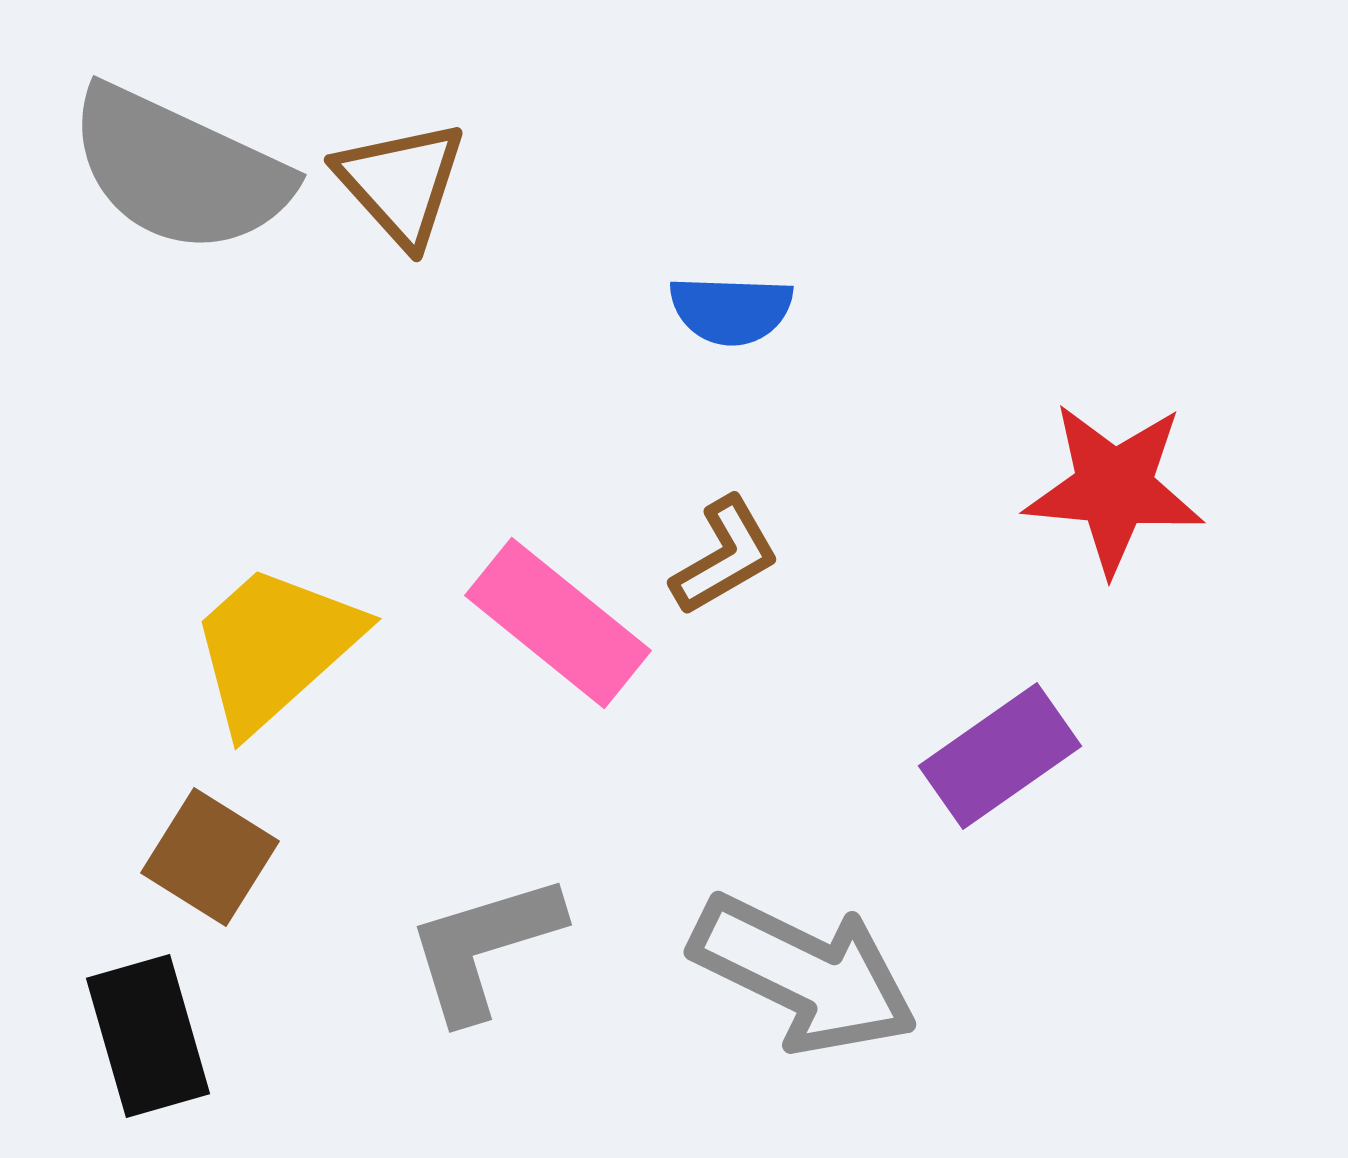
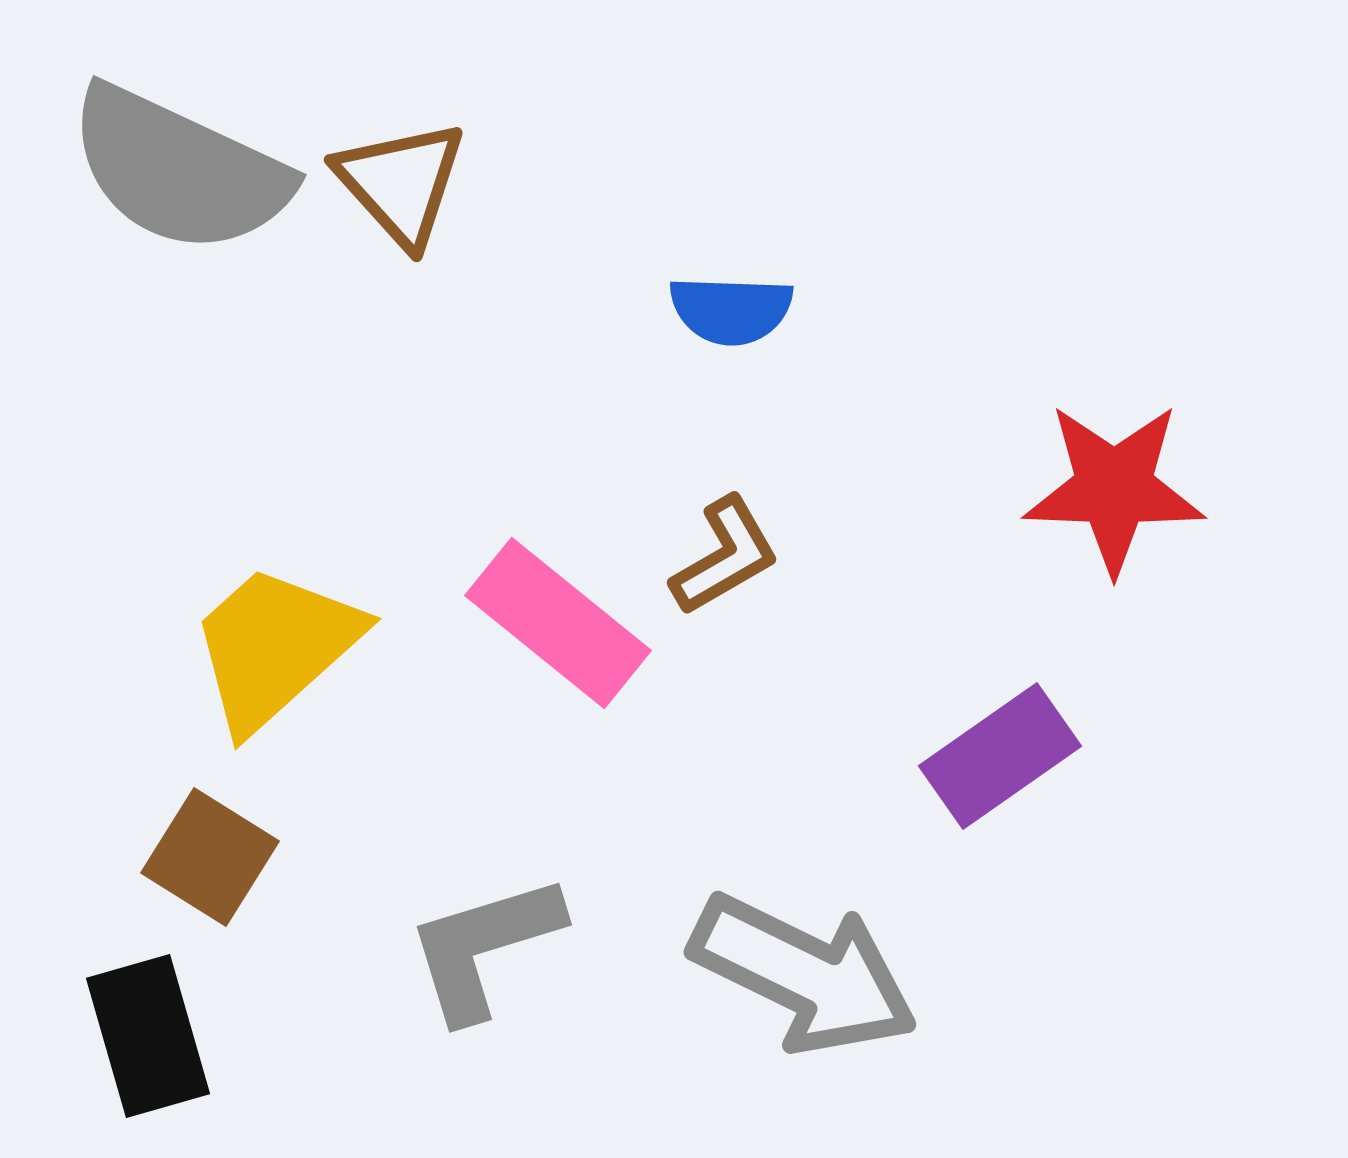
red star: rotated 3 degrees counterclockwise
